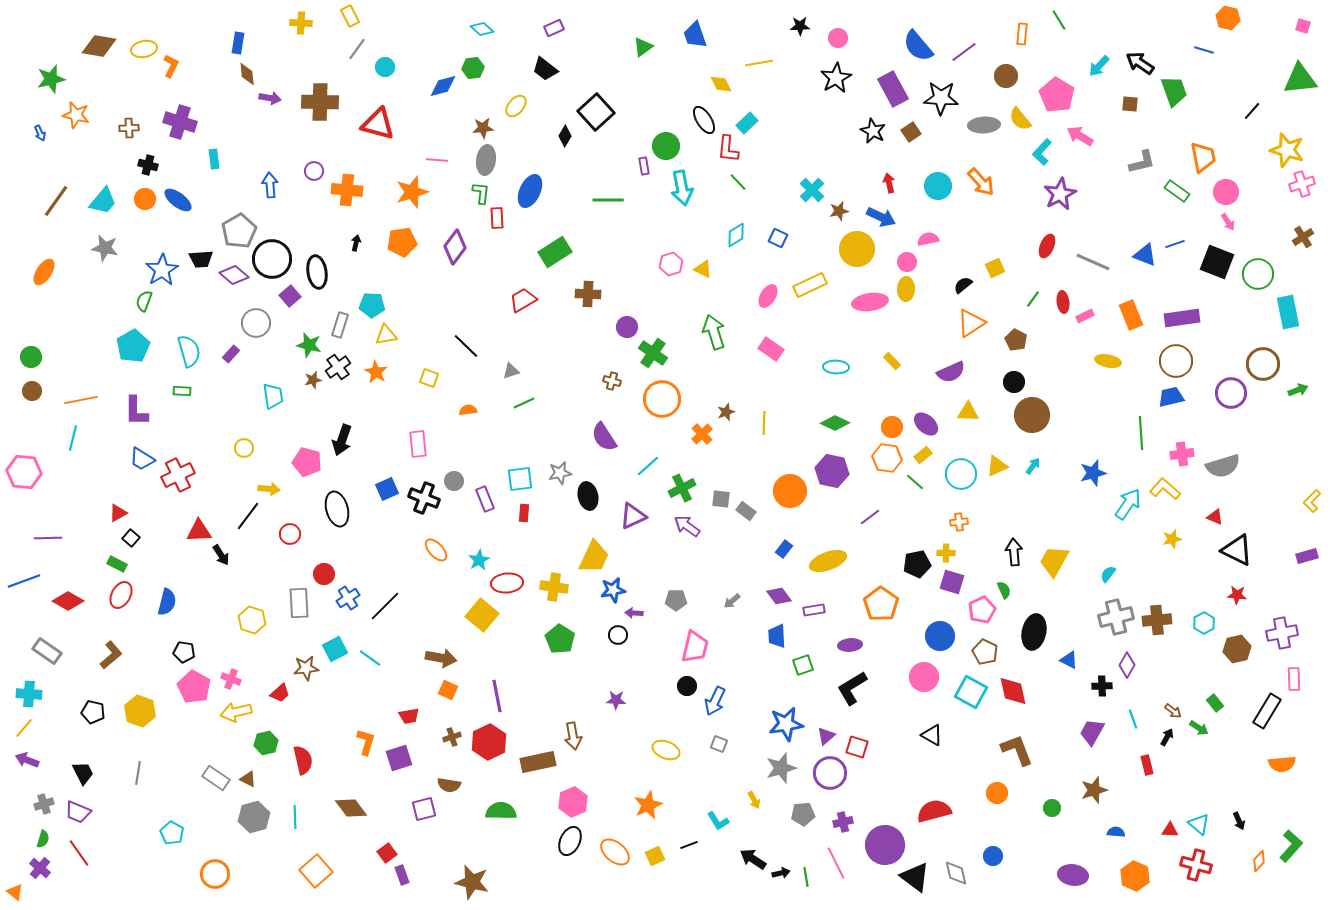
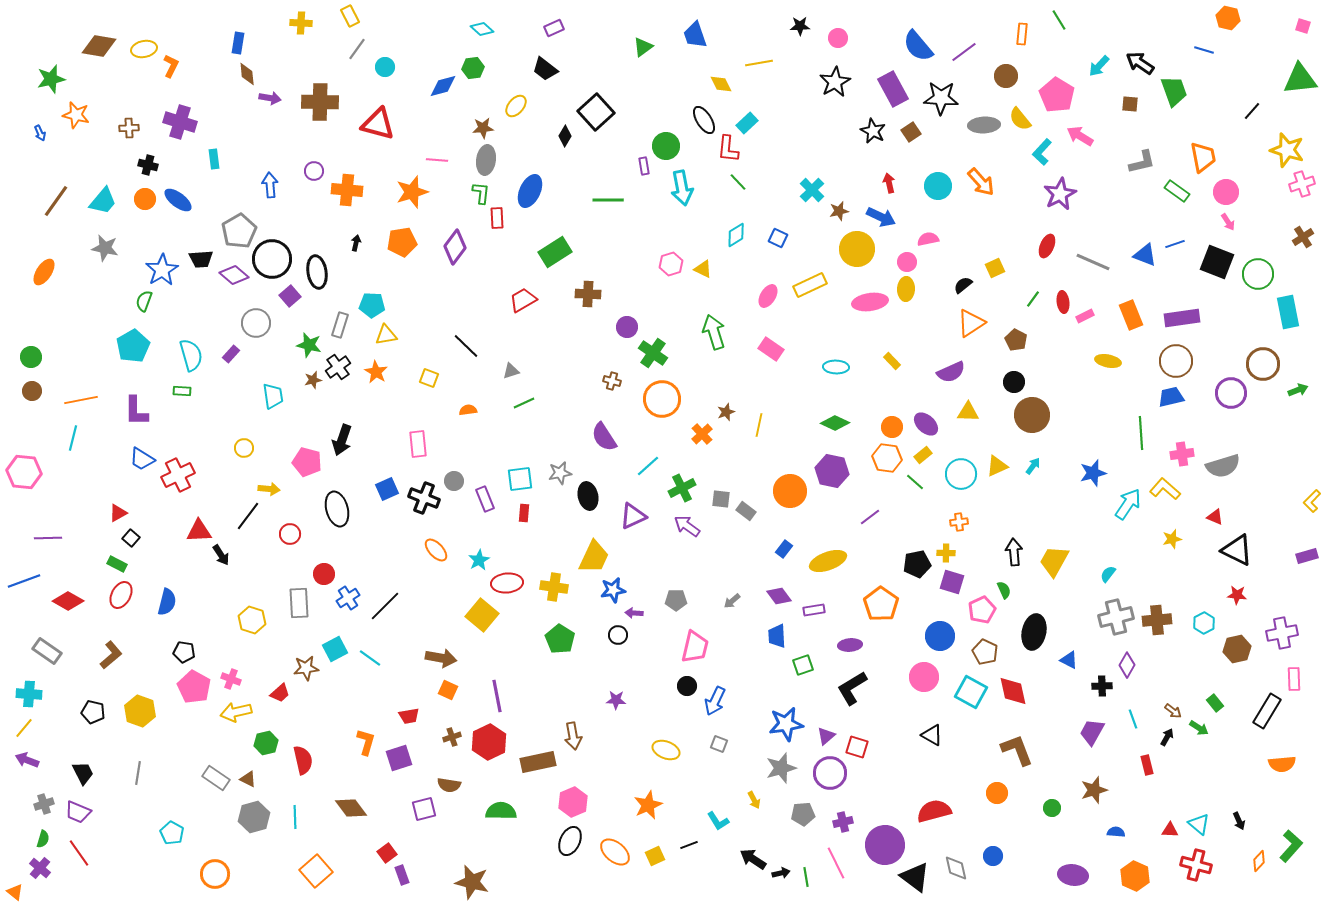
black star at (836, 78): moved 1 px left, 4 px down
cyan semicircle at (189, 351): moved 2 px right, 4 px down
yellow line at (764, 423): moved 5 px left, 2 px down; rotated 10 degrees clockwise
gray diamond at (956, 873): moved 5 px up
